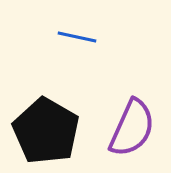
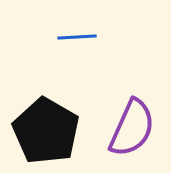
blue line: rotated 15 degrees counterclockwise
